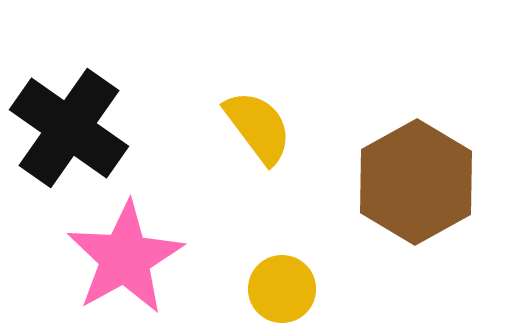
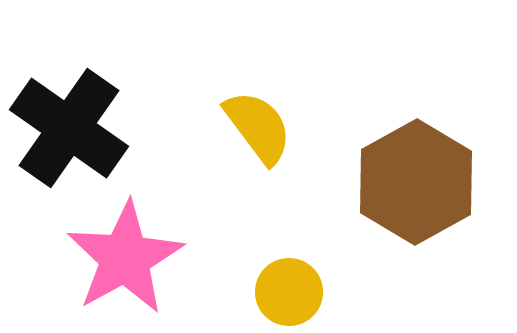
yellow circle: moved 7 px right, 3 px down
